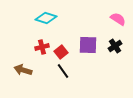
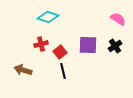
cyan diamond: moved 2 px right, 1 px up
red cross: moved 1 px left, 3 px up
red square: moved 1 px left
black line: rotated 21 degrees clockwise
